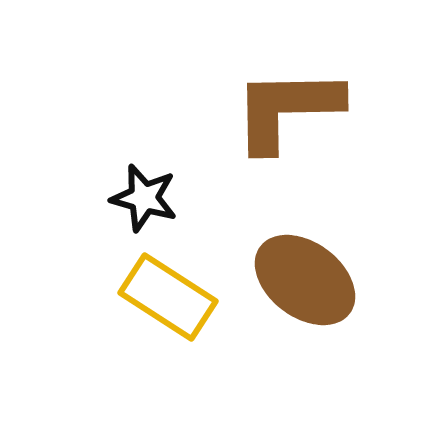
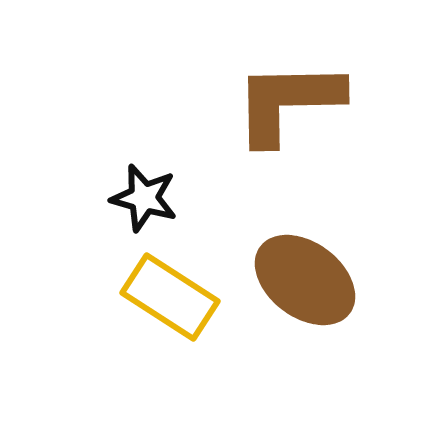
brown L-shape: moved 1 px right, 7 px up
yellow rectangle: moved 2 px right
